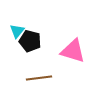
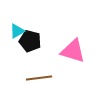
cyan triangle: rotated 21 degrees clockwise
